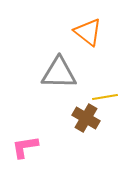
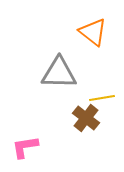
orange triangle: moved 5 px right
yellow line: moved 3 px left, 1 px down
brown cross: rotated 8 degrees clockwise
